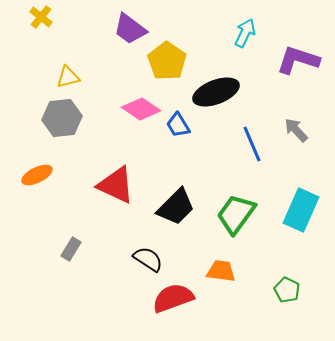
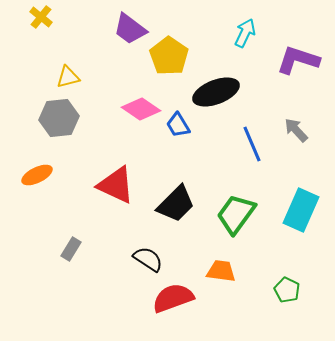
yellow pentagon: moved 2 px right, 5 px up
gray hexagon: moved 3 px left
black trapezoid: moved 3 px up
